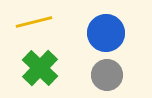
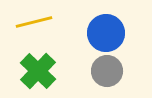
green cross: moved 2 px left, 3 px down
gray circle: moved 4 px up
